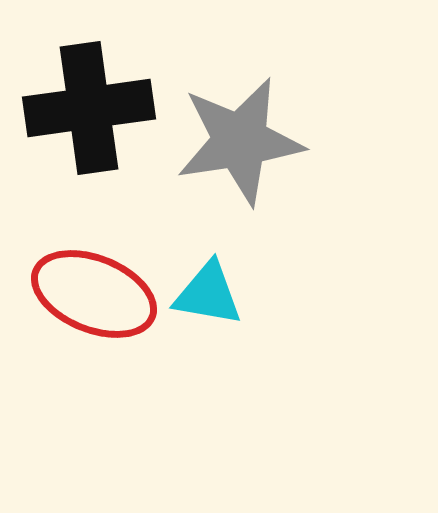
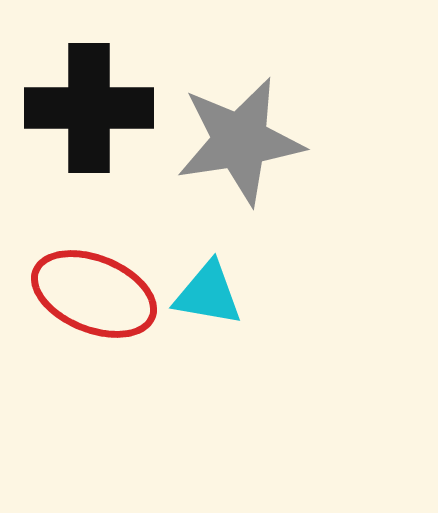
black cross: rotated 8 degrees clockwise
